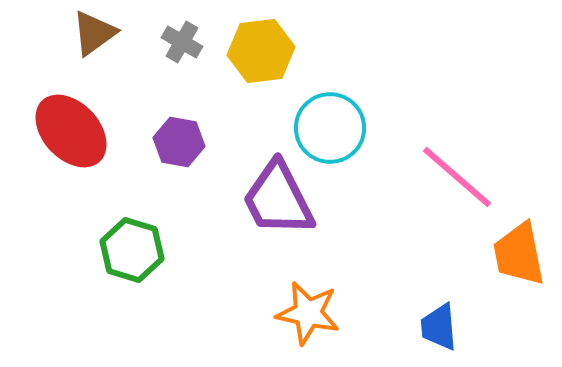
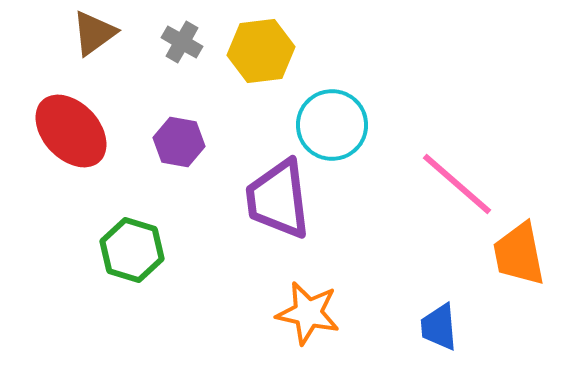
cyan circle: moved 2 px right, 3 px up
pink line: moved 7 px down
purple trapezoid: rotated 20 degrees clockwise
